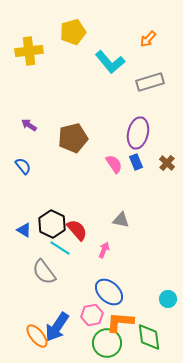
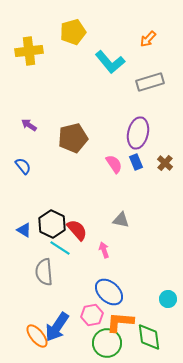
brown cross: moved 2 px left
pink arrow: rotated 42 degrees counterclockwise
gray semicircle: rotated 32 degrees clockwise
